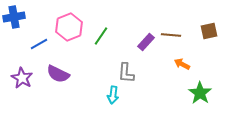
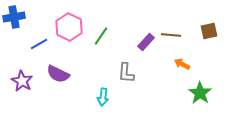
pink hexagon: rotated 12 degrees counterclockwise
purple star: moved 3 px down
cyan arrow: moved 10 px left, 2 px down
